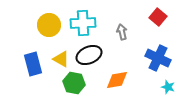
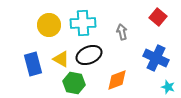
blue cross: moved 2 px left
orange diamond: rotated 10 degrees counterclockwise
